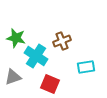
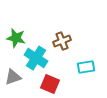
cyan cross: moved 2 px down
